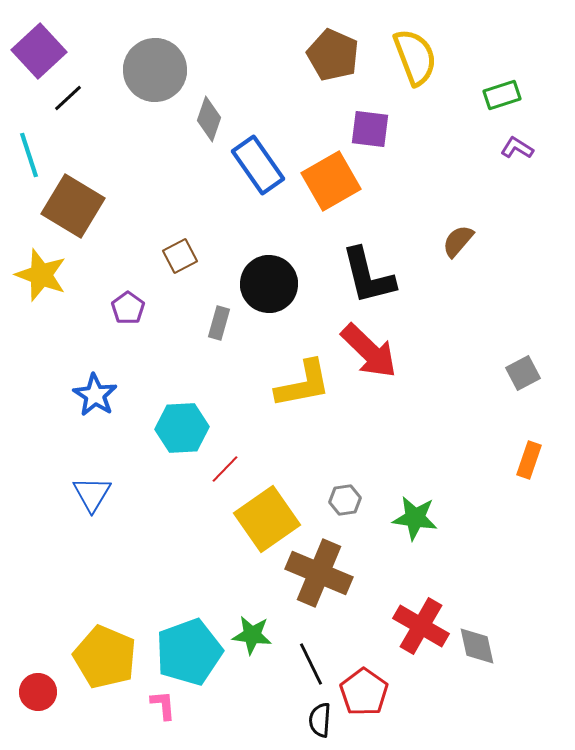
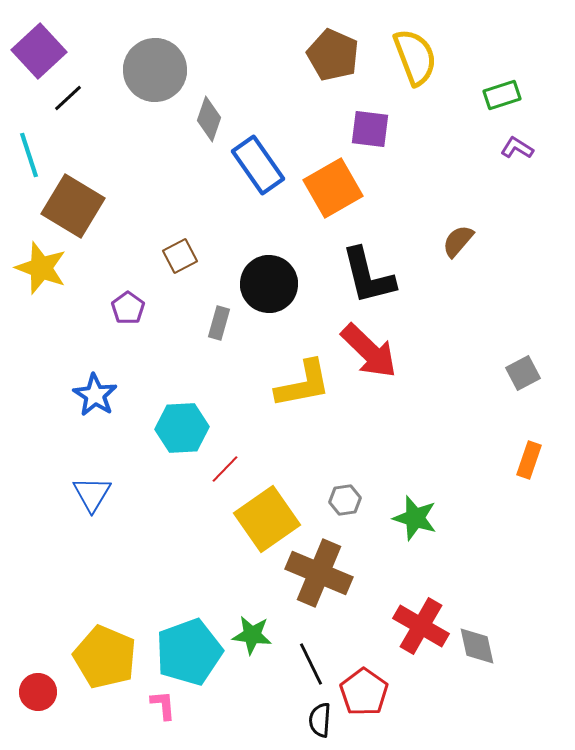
orange square at (331, 181): moved 2 px right, 7 px down
yellow star at (41, 275): moved 7 px up
green star at (415, 518): rotated 9 degrees clockwise
